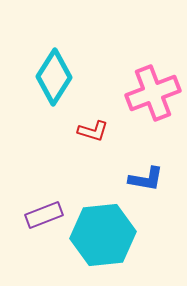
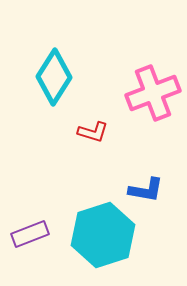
red L-shape: moved 1 px down
blue L-shape: moved 11 px down
purple rectangle: moved 14 px left, 19 px down
cyan hexagon: rotated 12 degrees counterclockwise
